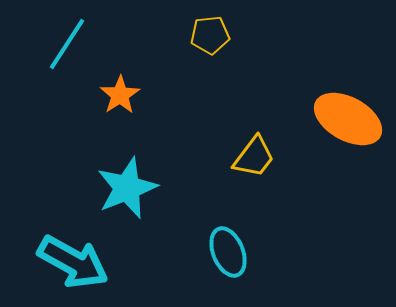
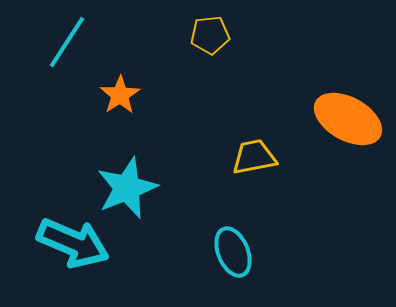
cyan line: moved 2 px up
yellow trapezoid: rotated 138 degrees counterclockwise
cyan ellipse: moved 5 px right
cyan arrow: moved 19 px up; rotated 6 degrees counterclockwise
